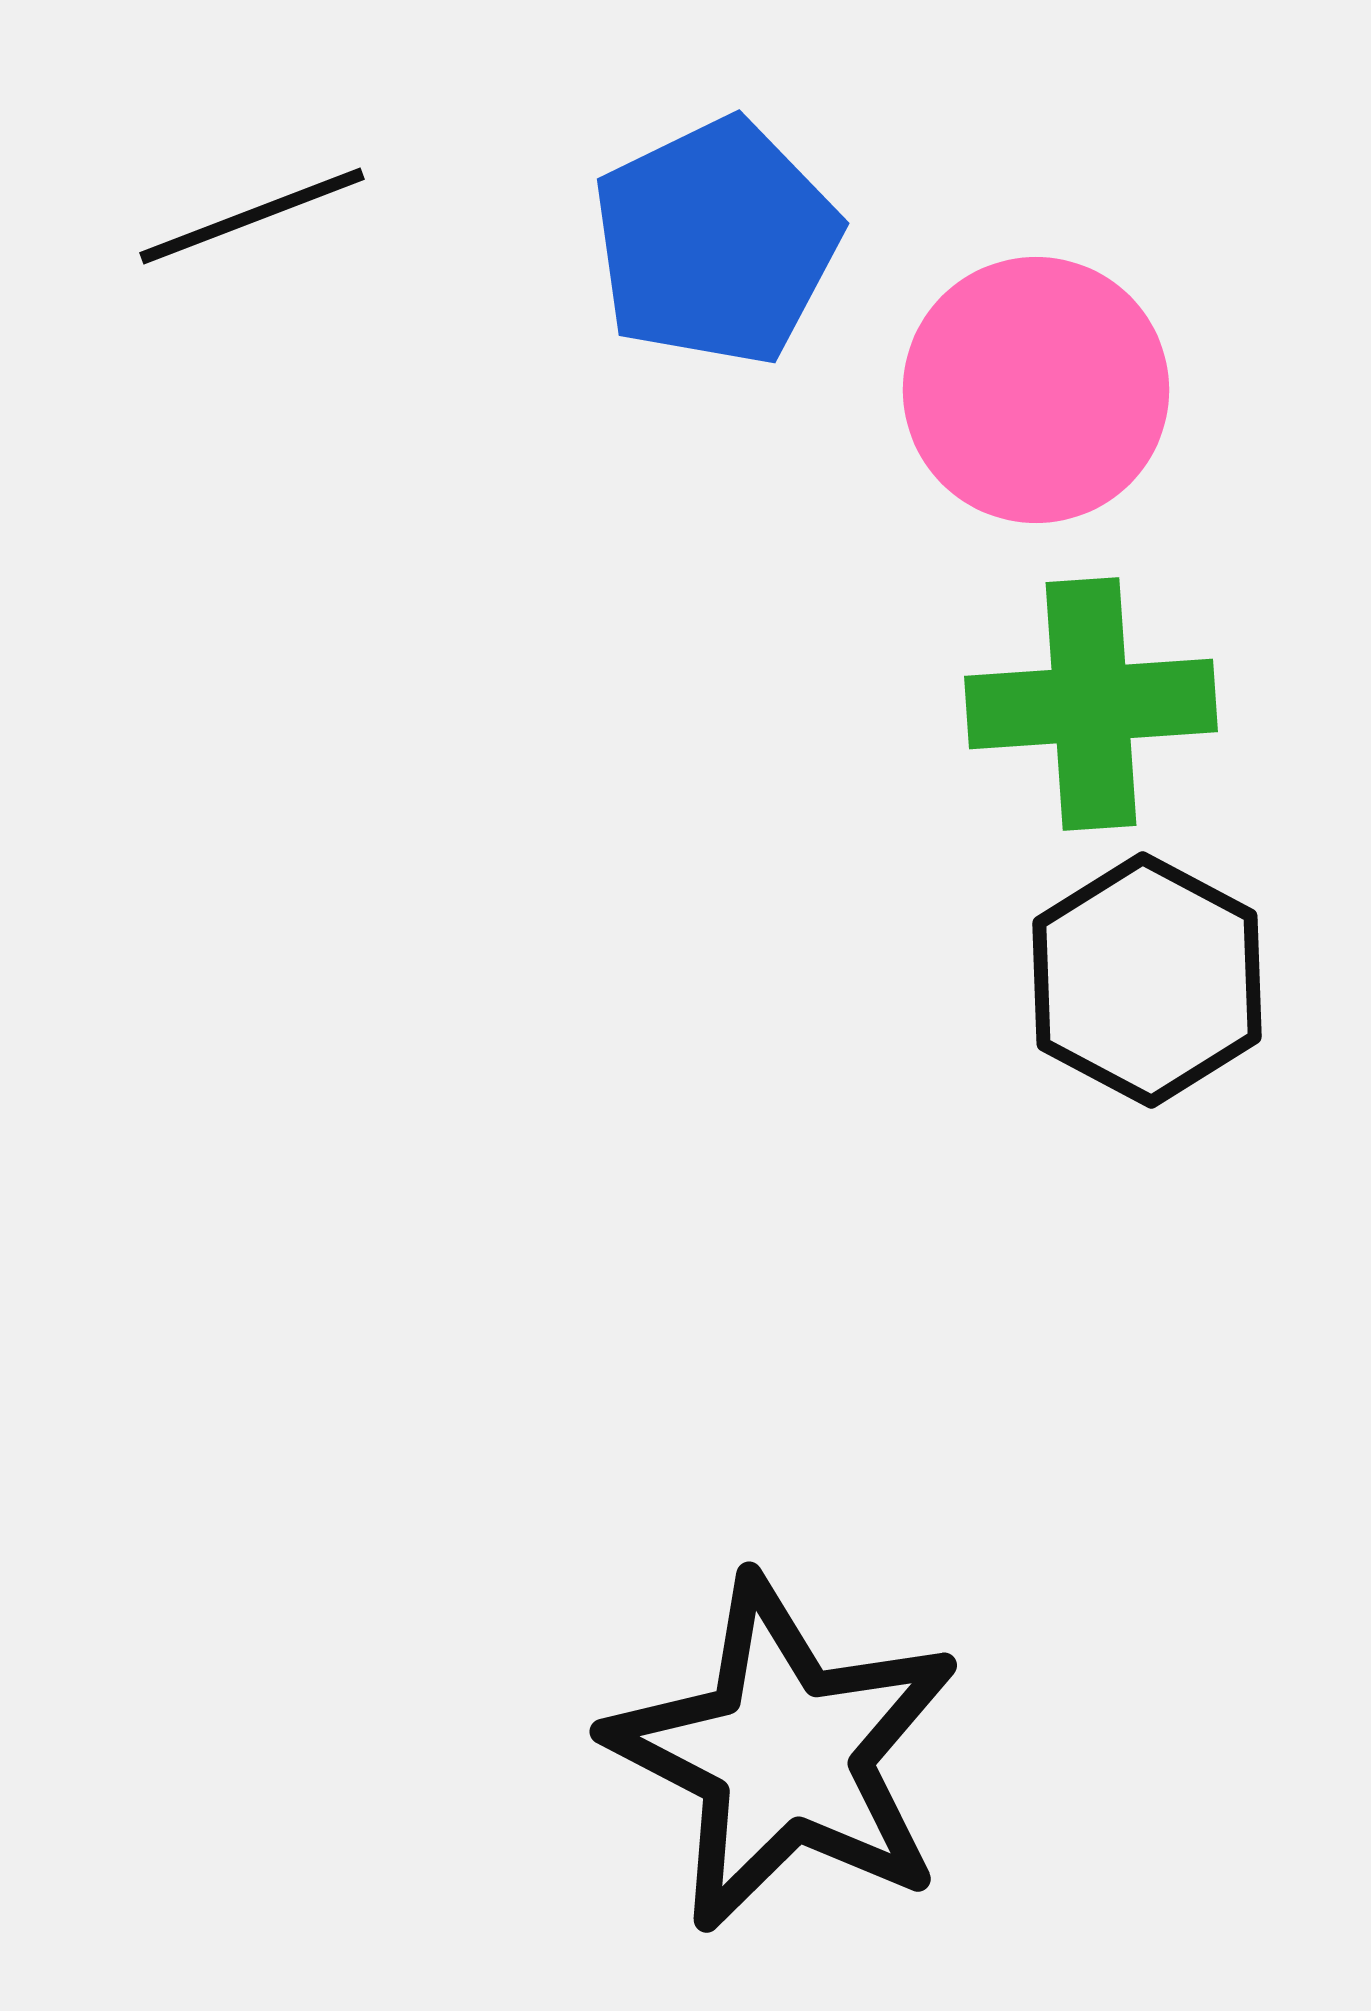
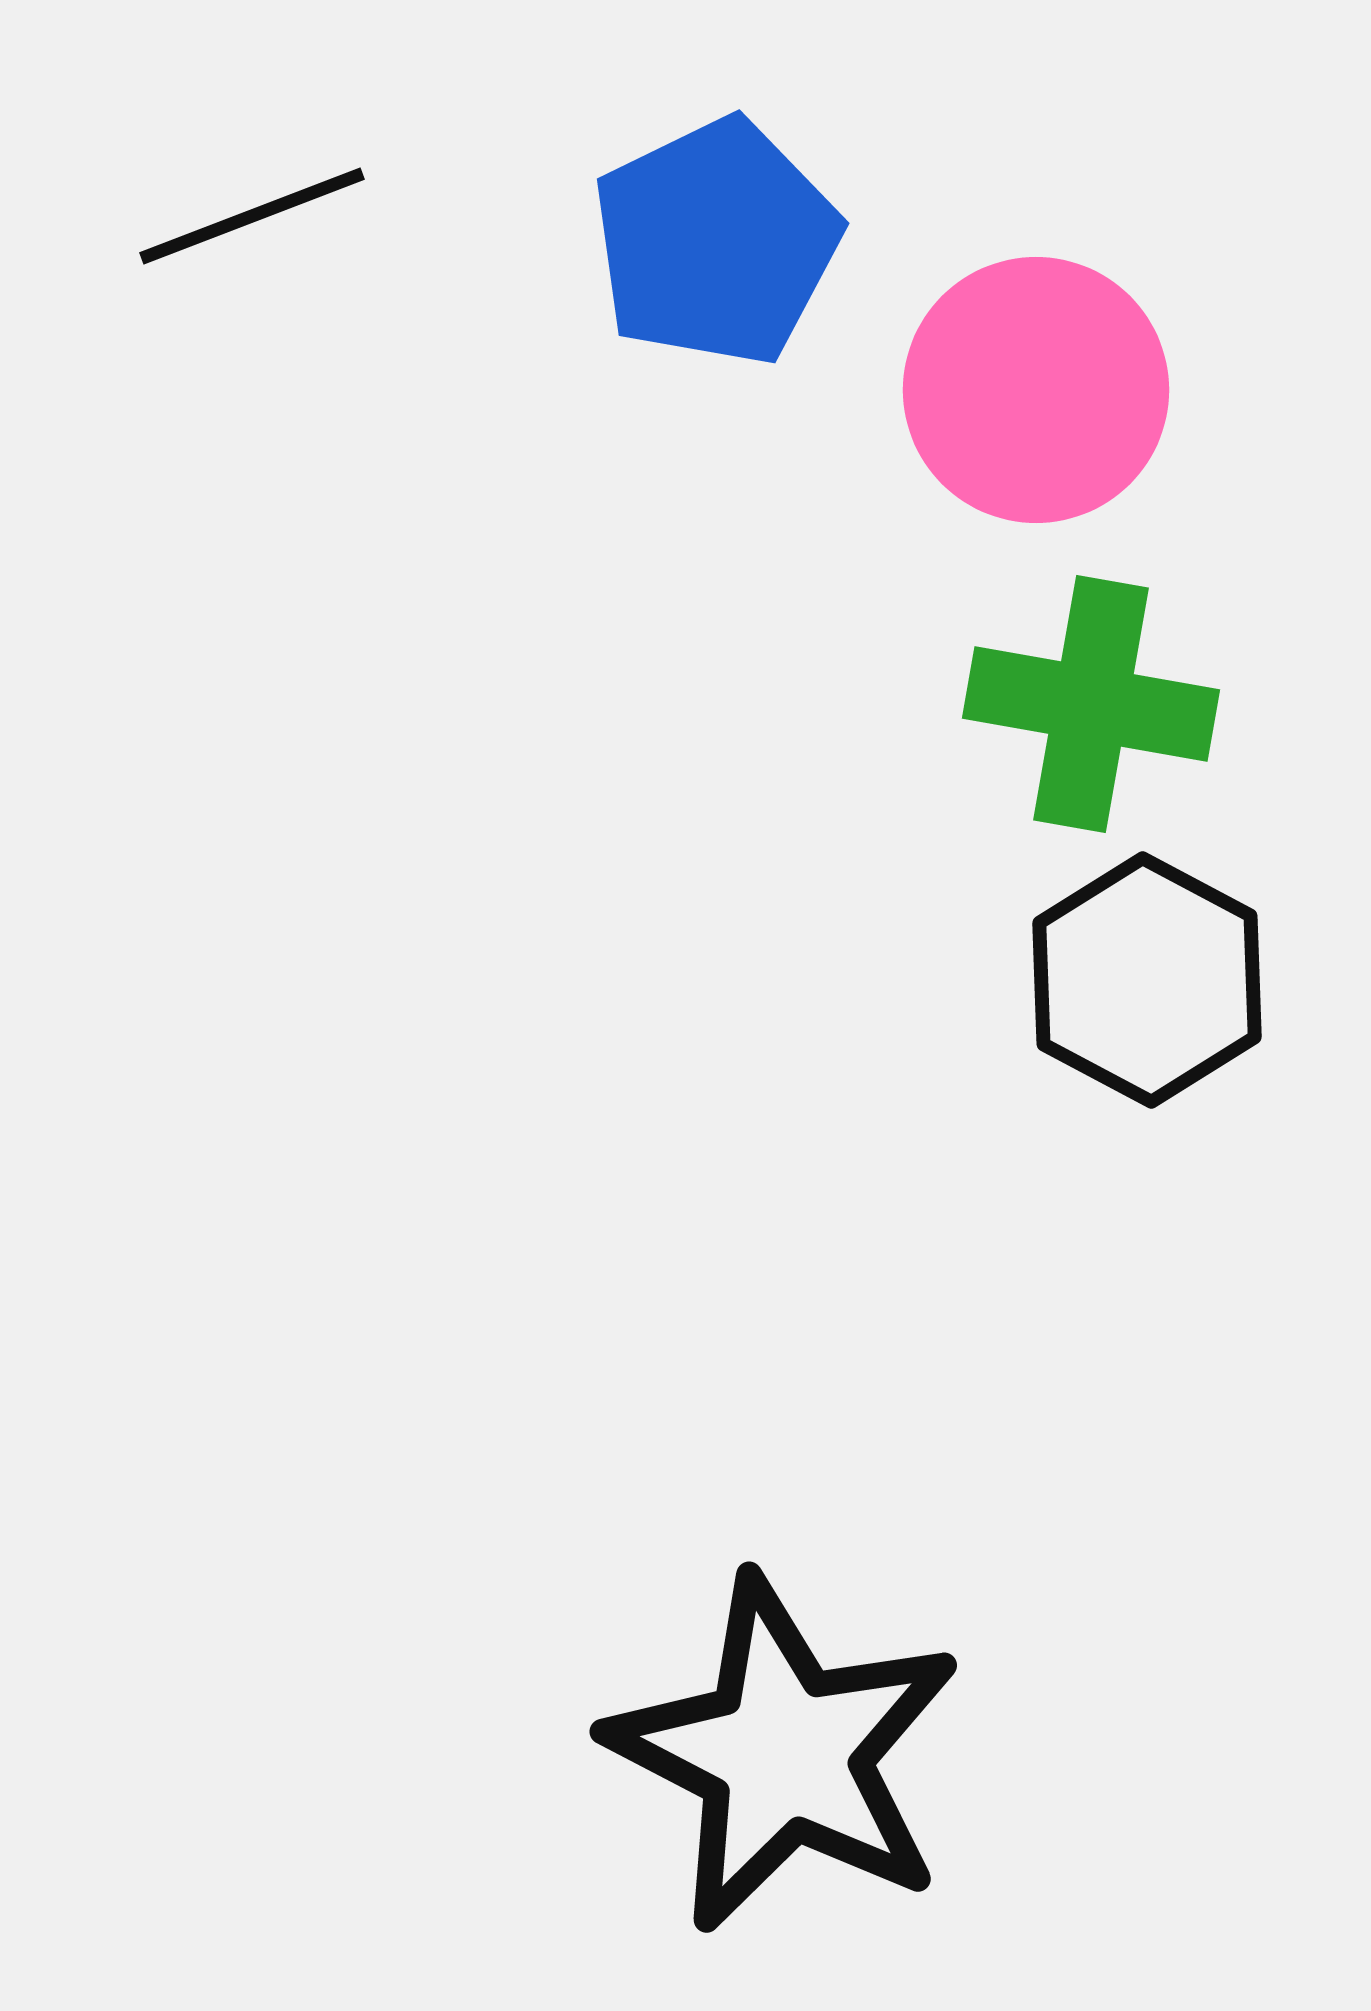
green cross: rotated 14 degrees clockwise
